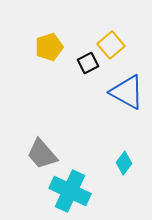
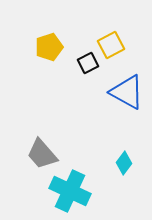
yellow square: rotated 12 degrees clockwise
